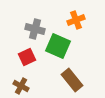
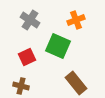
gray cross: moved 5 px left, 9 px up; rotated 18 degrees clockwise
brown rectangle: moved 4 px right, 3 px down
brown cross: rotated 14 degrees counterclockwise
